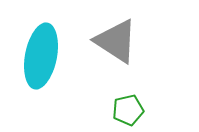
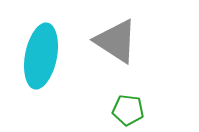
green pentagon: rotated 20 degrees clockwise
